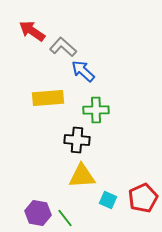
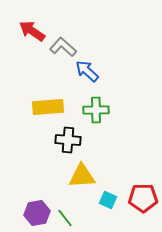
blue arrow: moved 4 px right
yellow rectangle: moved 9 px down
black cross: moved 9 px left
red pentagon: rotated 24 degrees clockwise
purple hexagon: moved 1 px left; rotated 20 degrees counterclockwise
